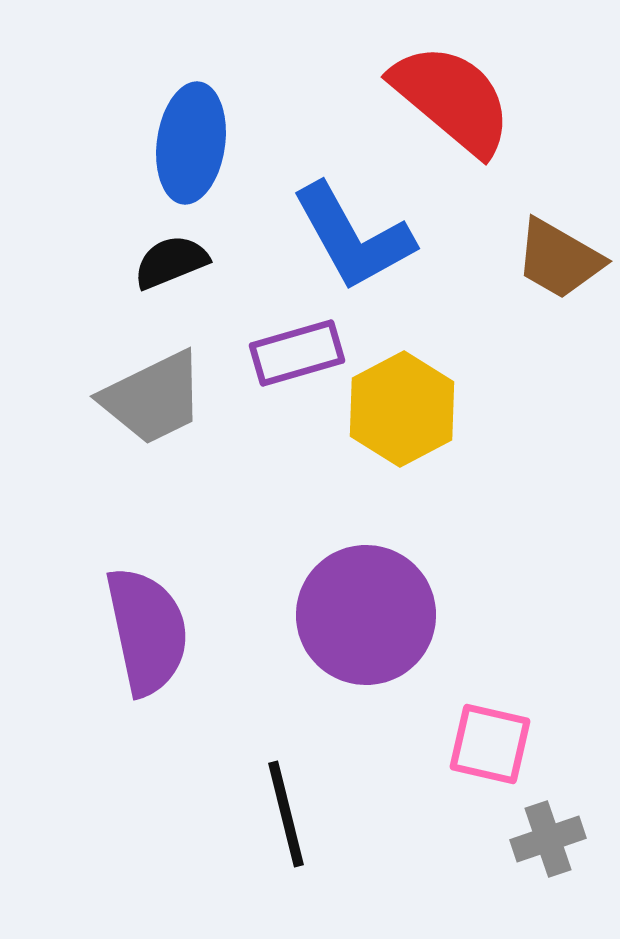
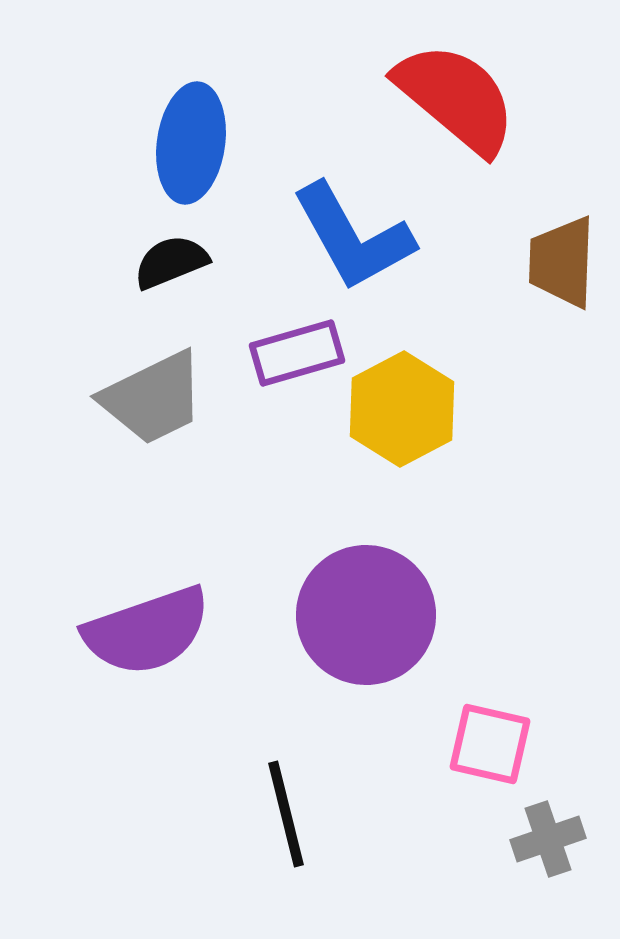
red semicircle: moved 4 px right, 1 px up
brown trapezoid: moved 3 px right, 3 px down; rotated 62 degrees clockwise
purple semicircle: rotated 83 degrees clockwise
